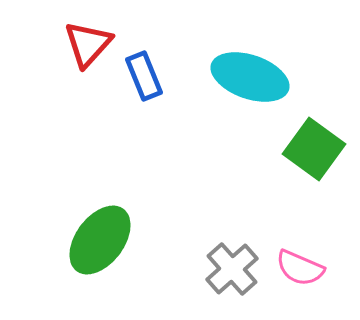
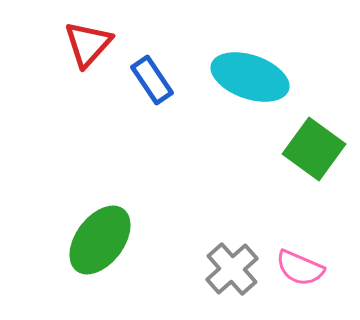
blue rectangle: moved 8 px right, 4 px down; rotated 12 degrees counterclockwise
